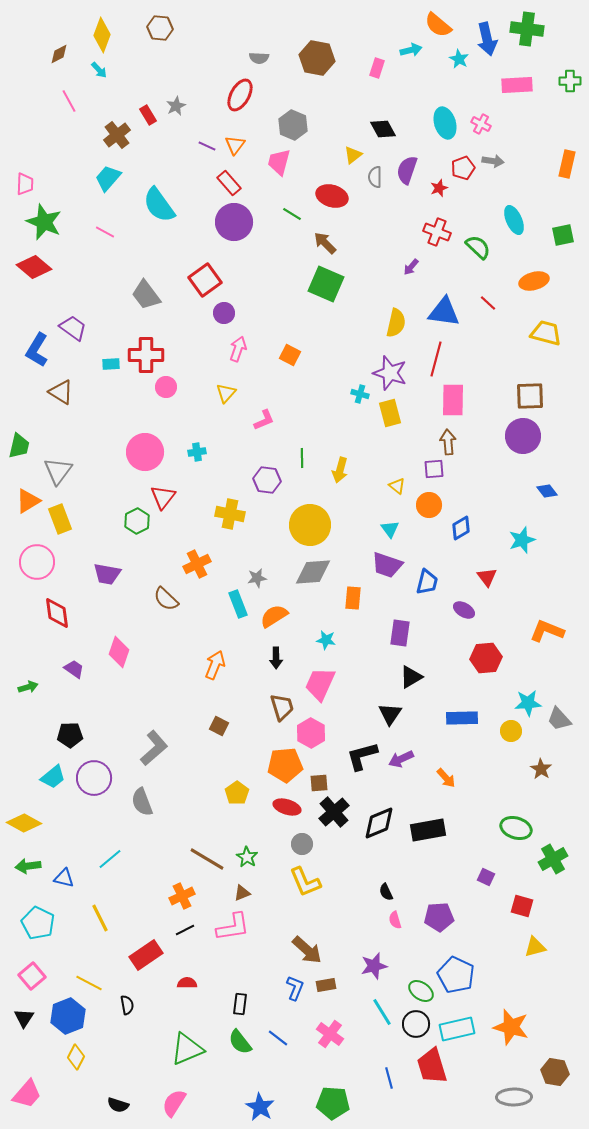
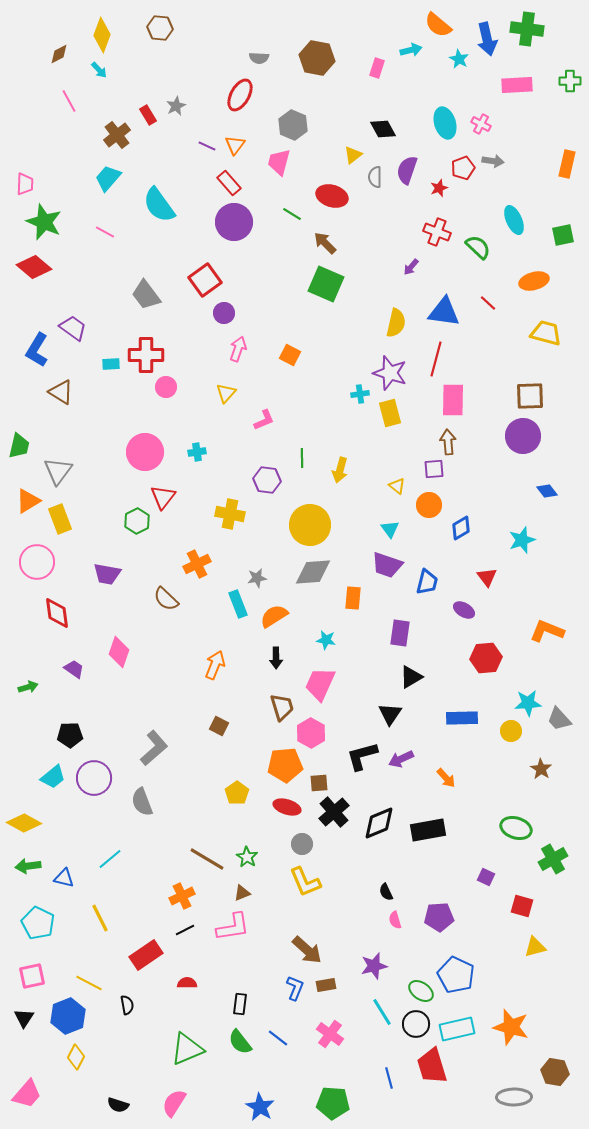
cyan cross at (360, 394): rotated 24 degrees counterclockwise
pink square at (32, 976): rotated 28 degrees clockwise
